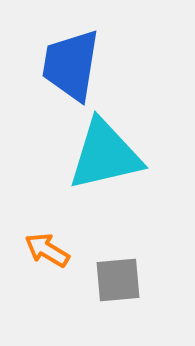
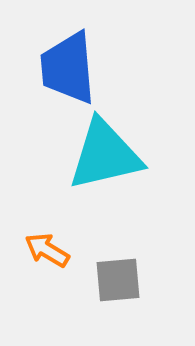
blue trapezoid: moved 3 px left, 3 px down; rotated 14 degrees counterclockwise
